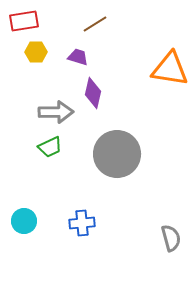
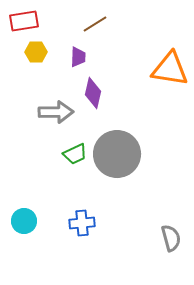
purple trapezoid: rotated 75 degrees clockwise
green trapezoid: moved 25 px right, 7 px down
